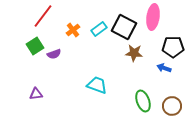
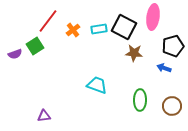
red line: moved 5 px right, 5 px down
cyan rectangle: rotated 28 degrees clockwise
black pentagon: moved 1 px up; rotated 15 degrees counterclockwise
purple semicircle: moved 39 px left
purple triangle: moved 8 px right, 22 px down
green ellipse: moved 3 px left, 1 px up; rotated 20 degrees clockwise
